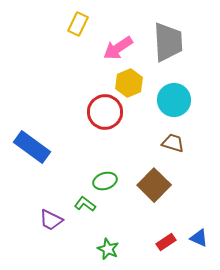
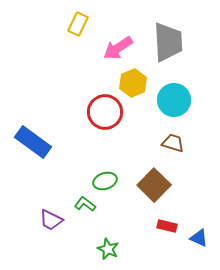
yellow hexagon: moved 4 px right
blue rectangle: moved 1 px right, 5 px up
red rectangle: moved 1 px right, 16 px up; rotated 48 degrees clockwise
